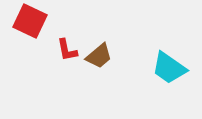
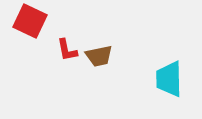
brown trapezoid: rotated 28 degrees clockwise
cyan trapezoid: moved 11 px down; rotated 54 degrees clockwise
